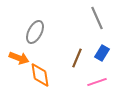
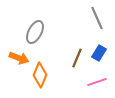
blue rectangle: moved 3 px left
orange diamond: rotated 30 degrees clockwise
